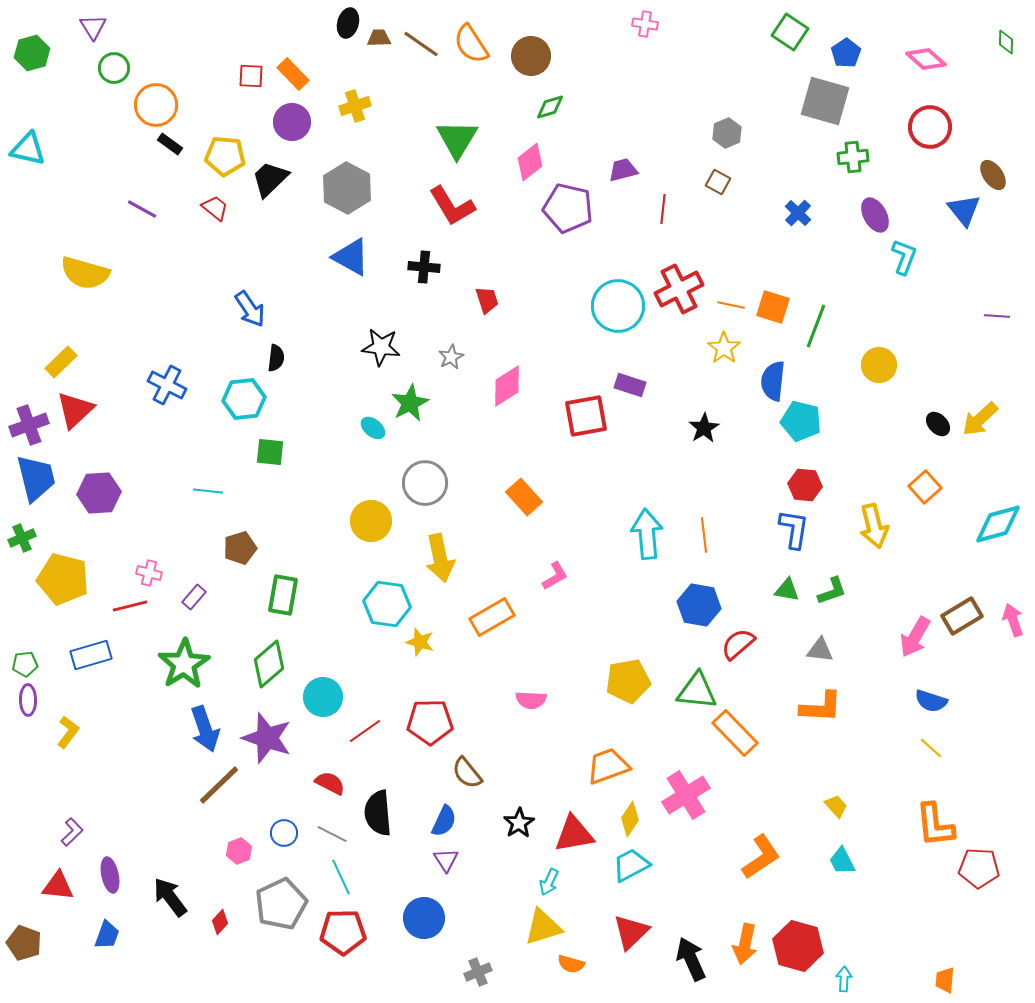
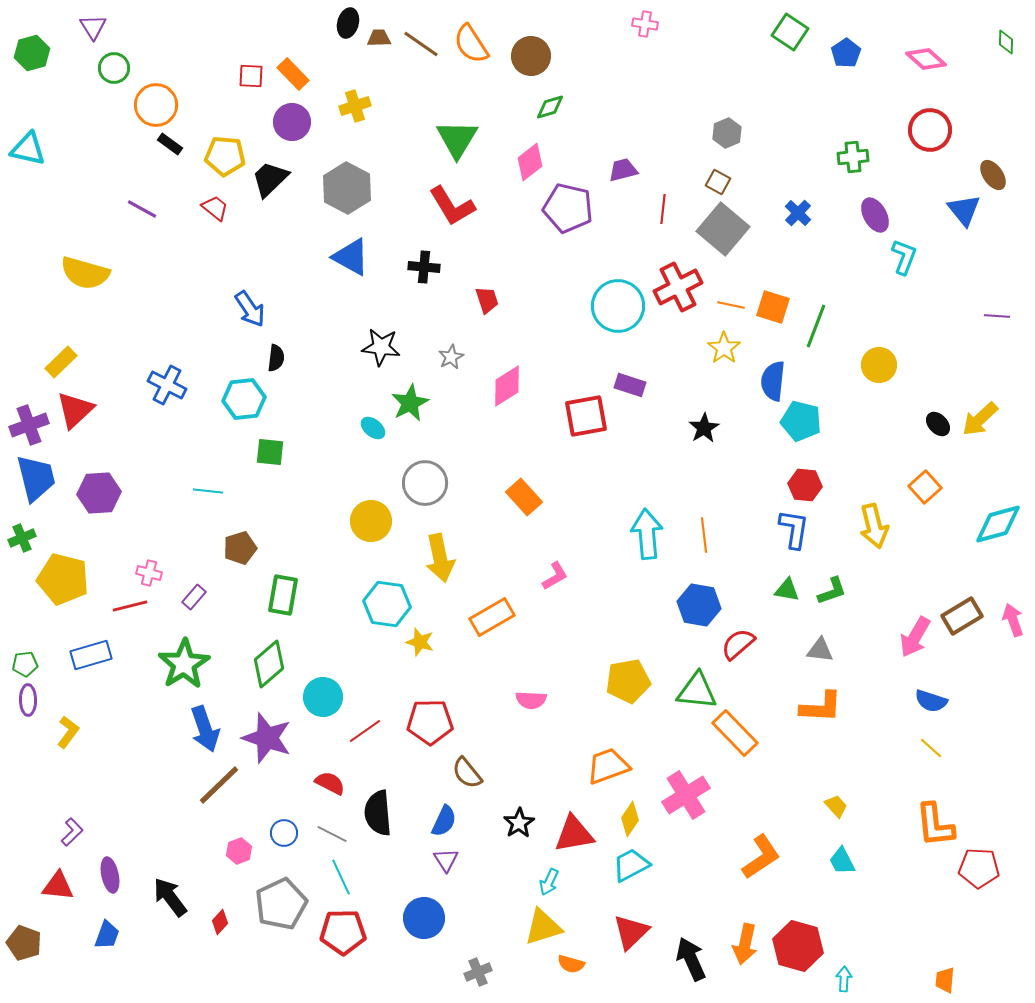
gray square at (825, 101): moved 102 px left, 128 px down; rotated 24 degrees clockwise
red circle at (930, 127): moved 3 px down
red cross at (679, 289): moved 1 px left, 2 px up
